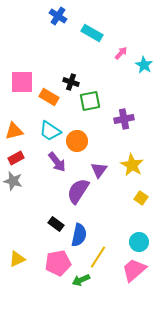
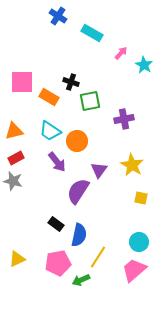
yellow square: rotated 24 degrees counterclockwise
